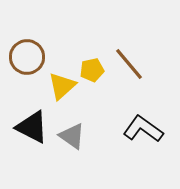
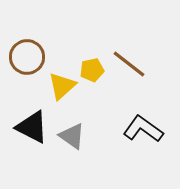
brown line: rotated 12 degrees counterclockwise
